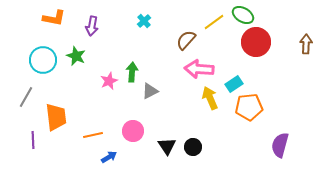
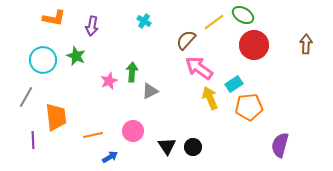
cyan cross: rotated 16 degrees counterclockwise
red circle: moved 2 px left, 3 px down
pink arrow: moved 1 px up; rotated 32 degrees clockwise
blue arrow: moved 1 px right
